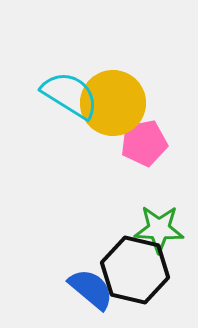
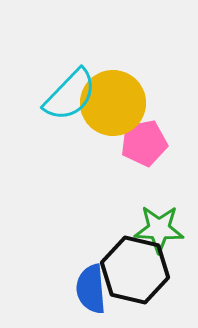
cyan semicircle: rotated 102 degrees clockwise
blue semicircle: rotated 135 degrees counterclockwise
